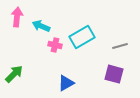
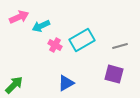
pink arrow: moved 2 px right; rotated 60 degrees clockwise
cyan arrow: rotated 48 degrees counterclockwise
cyan rectangle: moved 3 px down
pink cross: rotated 16 degrees clockwise
green arrow: moved 11 px down
